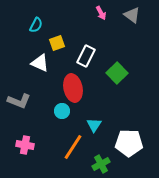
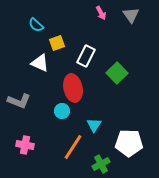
gray triangle: moved 1 px left; rotated 18 degrees clockwise
cyan semicircle: rotated 105 degrees clockwise
